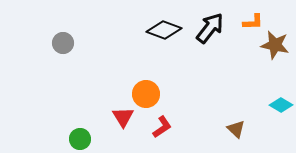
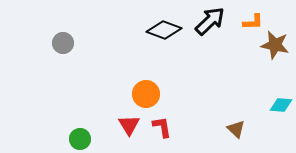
black arrow: moved 7 px up; rotated 8 degrees clockwise
cyan diamond: rotated 25 degrees counterclockwise
red triangle: moved 6 px right, 8 px down
red L-shape: rotated 65 degrees counterclockwise
